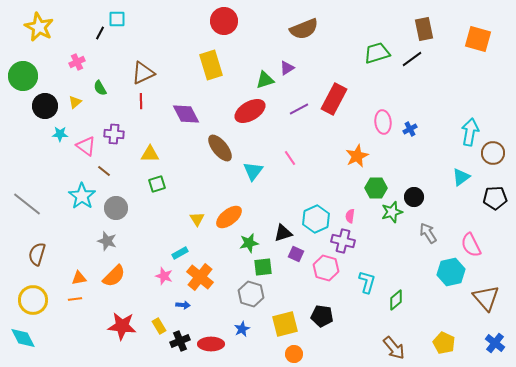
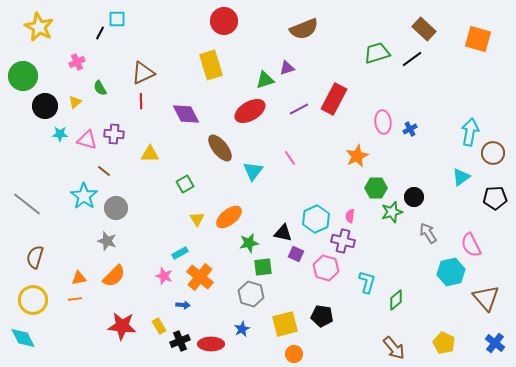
brown rectangle at (424, 29): rotated 35 degrees counterclockwise
purple triangle at (287, 68): rotated 14 degrees clockwise
pink triangle at (86, 146): moved 1 px right, 6 px up; rotated 20 degrees counterclockwise
green square at (157, 184): moved 28 px right; rotated 12 degrees counterclockwise
cyan star at (82, 196): moved 2 px right
black triangle at (283, 233): rotated 30 degrees clockwise
brown semicircle at (37, 254): moved 2 px left, 3 px down
